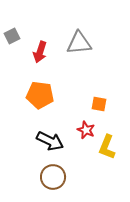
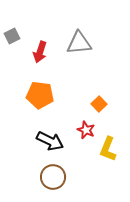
orange square: rotated 35 degrees clockwise
yellow L-shape: moved 1 px right, 2 px down
